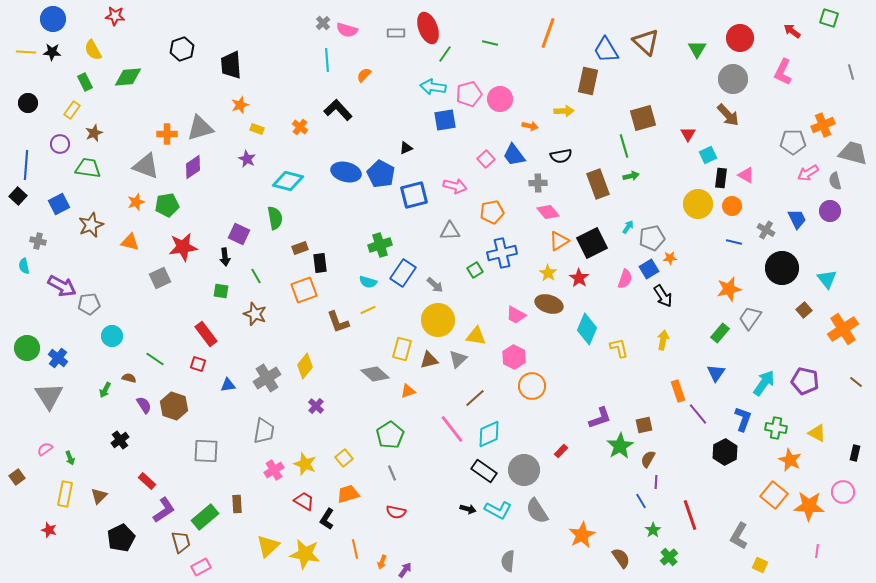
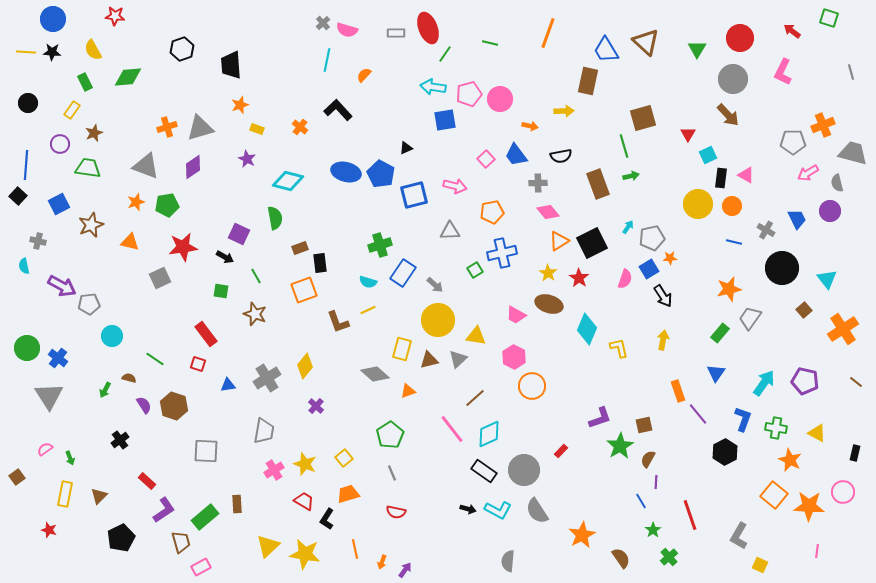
cyan line at (327, 60): rotated 15 degrees clockwise
orange cross at (167, 134): moved 7 px up; rotated 18 degrees counterclockwise
blue trapezoid at (514, 155): moved 2 px right
gray semicircle at (835, 181): moved 2 px right, 2 px down
black arrow at (225, 257): rotated 54 degrees counterclockwise
